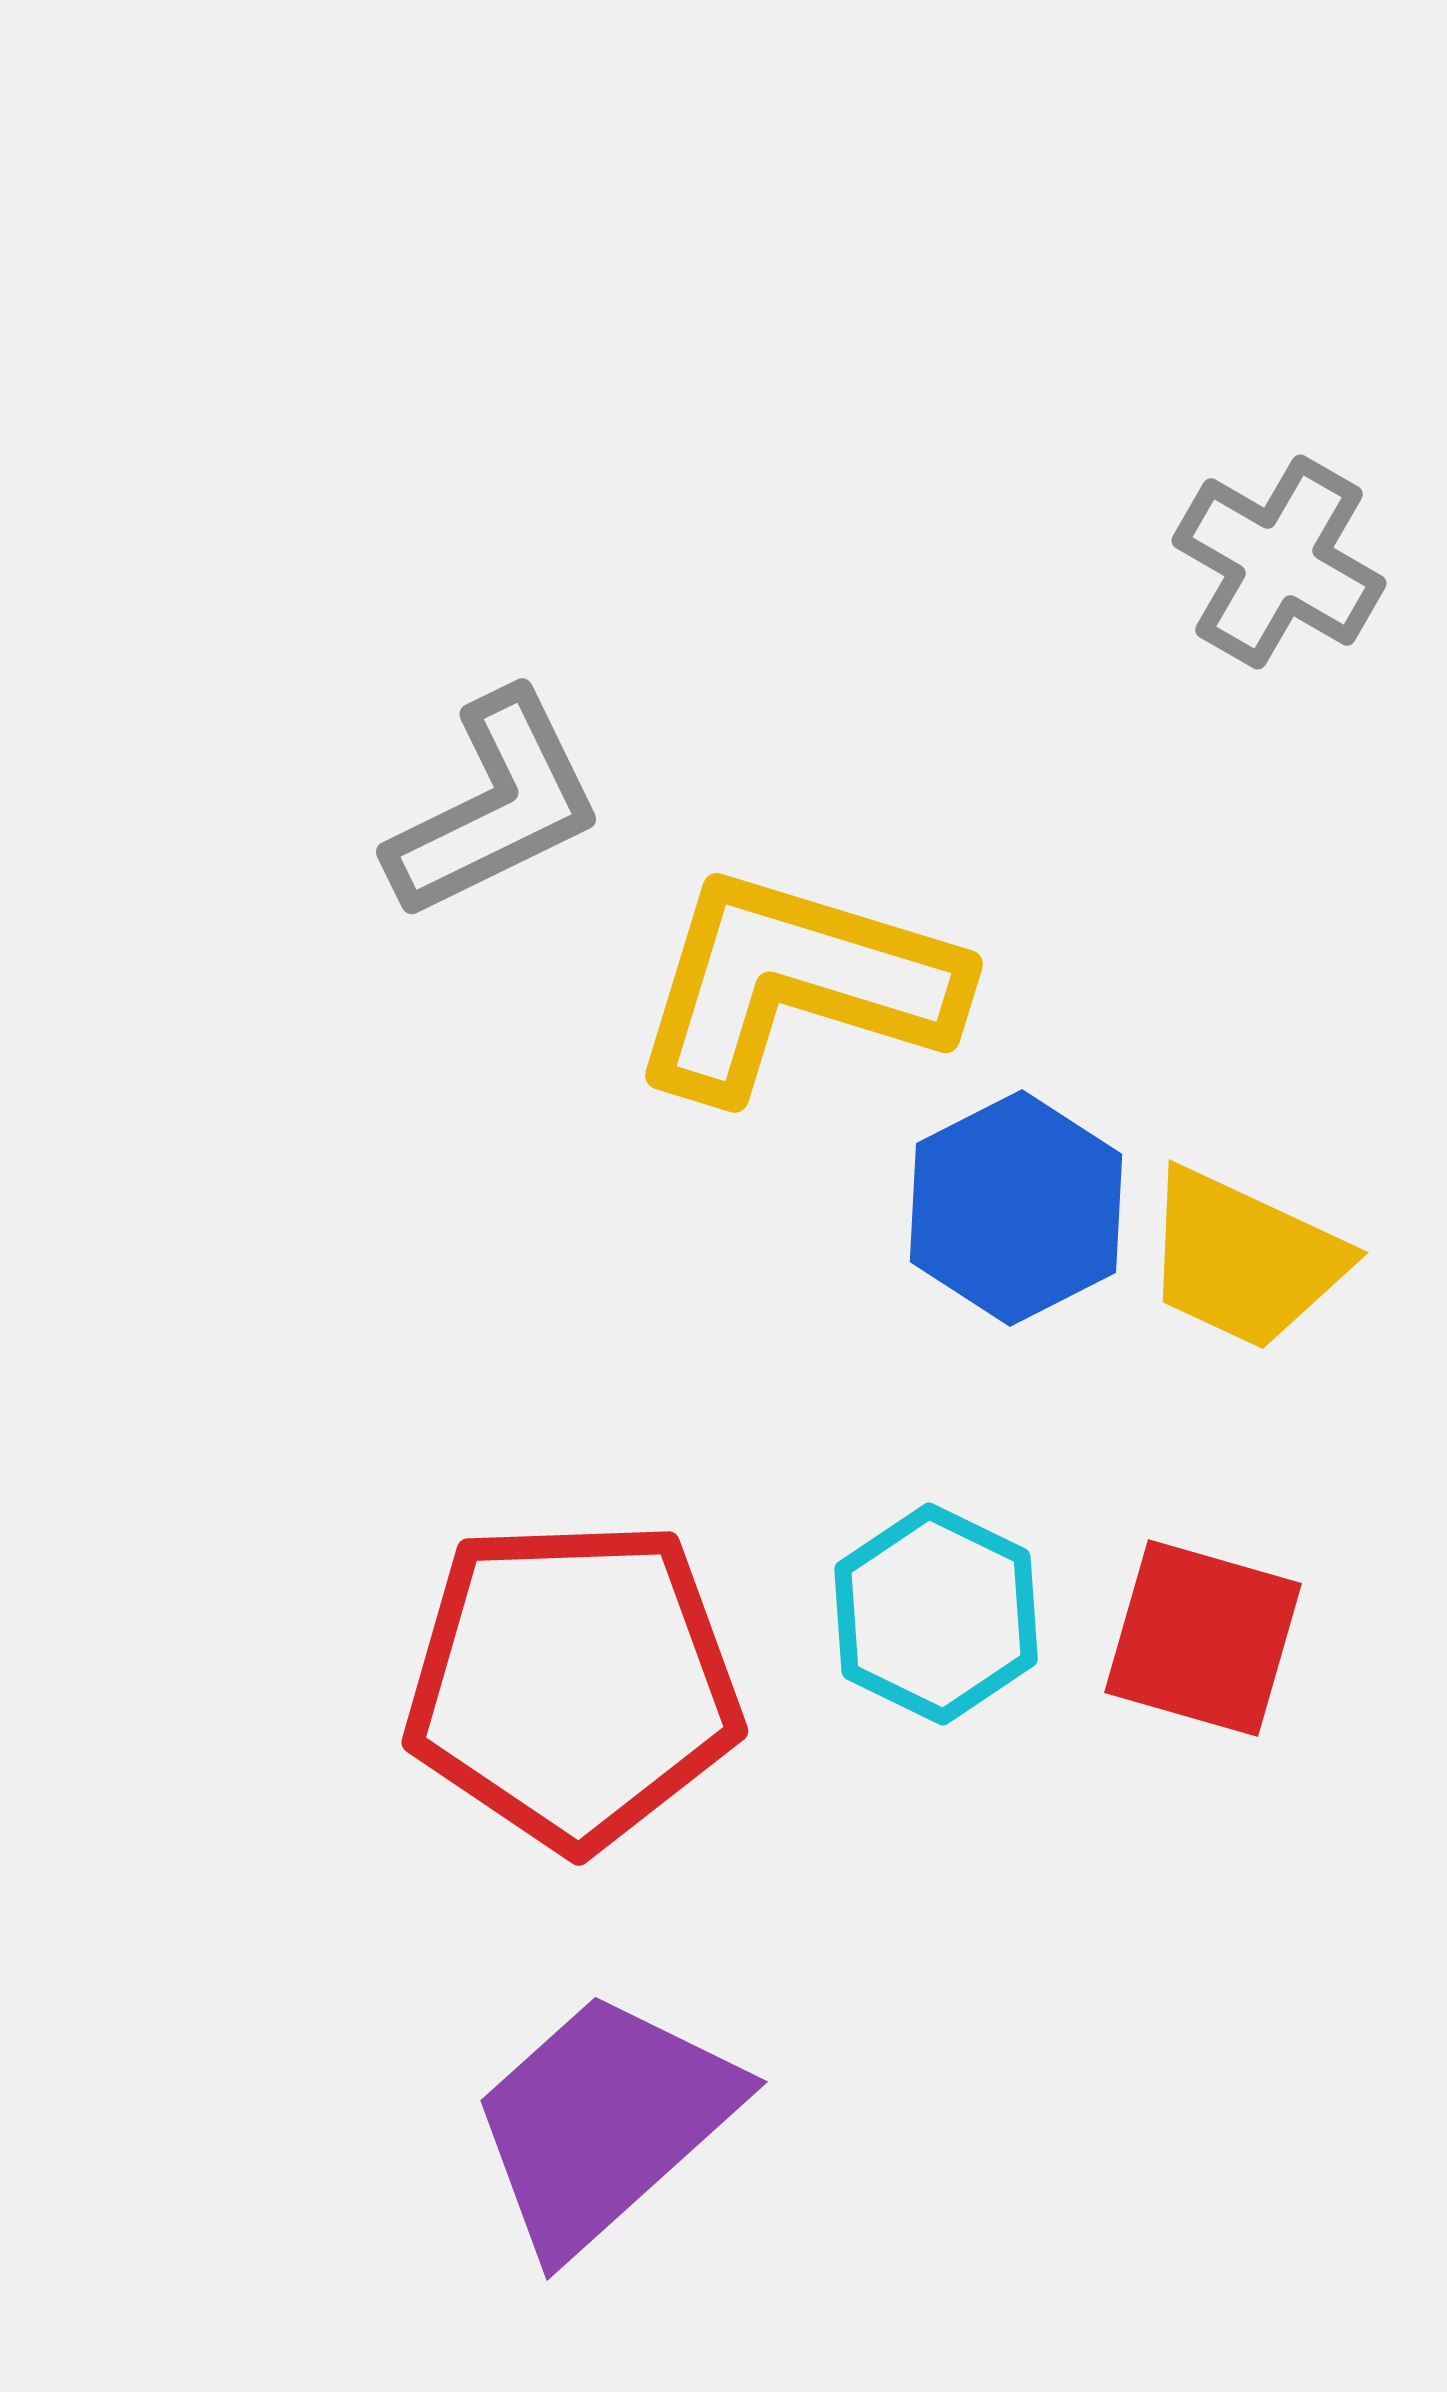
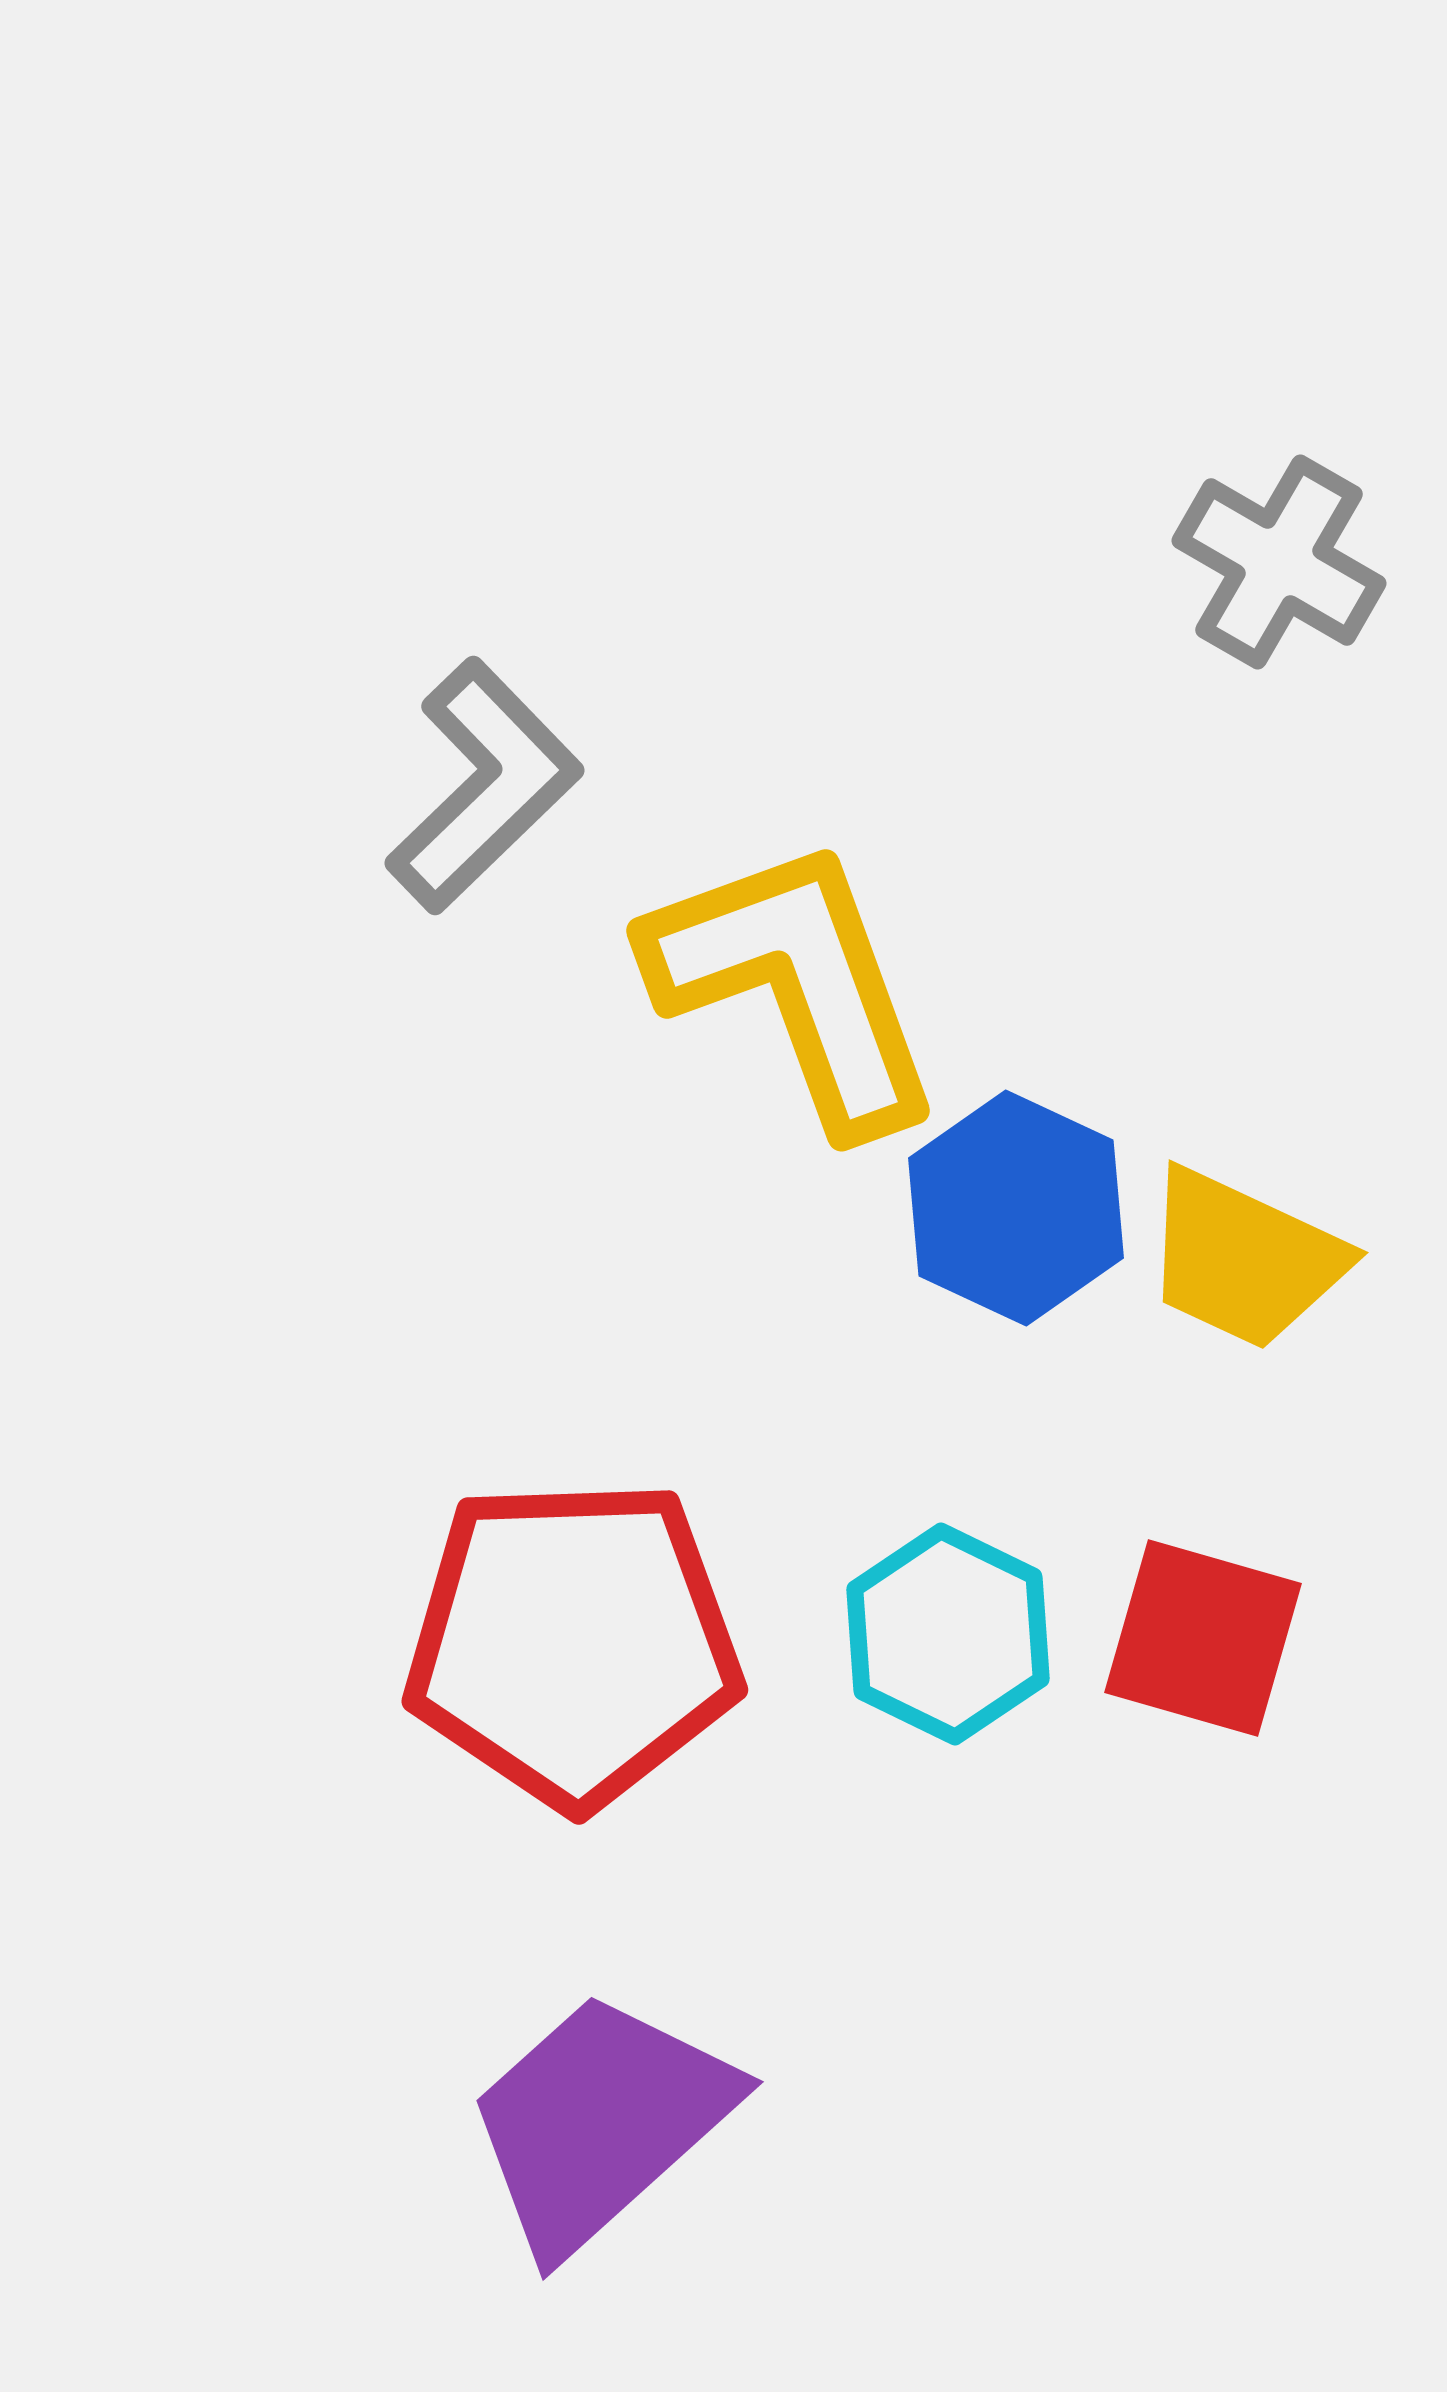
gray L-shape: moved 11 px left, 20 px up; rotated 18 degrees counterclockwise
yellow L-shape: rotated 53 degrees clockwise
blue hexagon: rotated 8 degrees counterclockwise
cyan hexagon: moved 12 px right, 20 px down
red pentagon: moved 41 px up
purple trapezoid: moved 4 px left
